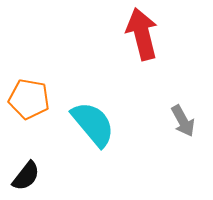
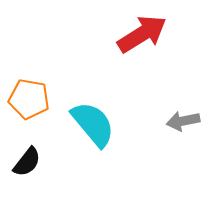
red arrow: rotated 72 degrees clockwise
gray arrow: rotated 108 degrees clockwise
black semicircle: moved 1 px right, 14 px up
